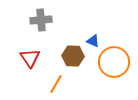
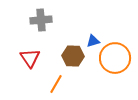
blue triangle: rotated 40 degrees counterclockwise
orange circle: moved 1 px right, 4 px up
